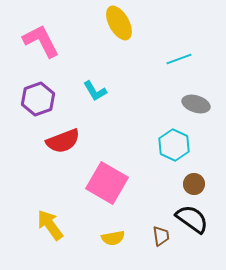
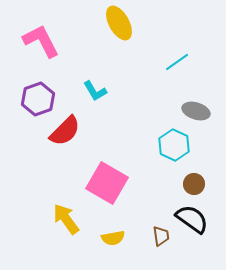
cyan line: moved 2 px left, 3 px down; rotated 15 degrees counterclockwise
gray ellipse: moved 7 px down
red semicircle: moved 2 px right, 10 px up; rotated 24 degrees counterclockwise
yellow arrow: moved 16 px right, 6 px up
